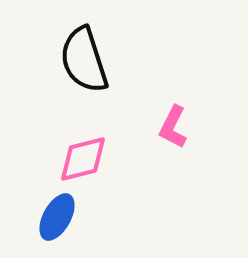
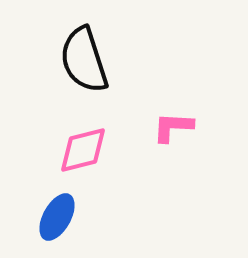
pink L-shape: rotated 66 degrees clockwise
pink diamond: moved 9 px up
